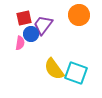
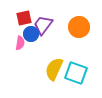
orange circle: moved 12 px down
yellow semicircle: rotated 60 degrees clockwise
